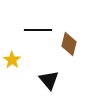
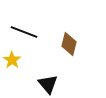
black line: moved 14 px left, 2 px down; rotated 20 degrees clockwise
black triangle: moved 1 px left, 4 px down
